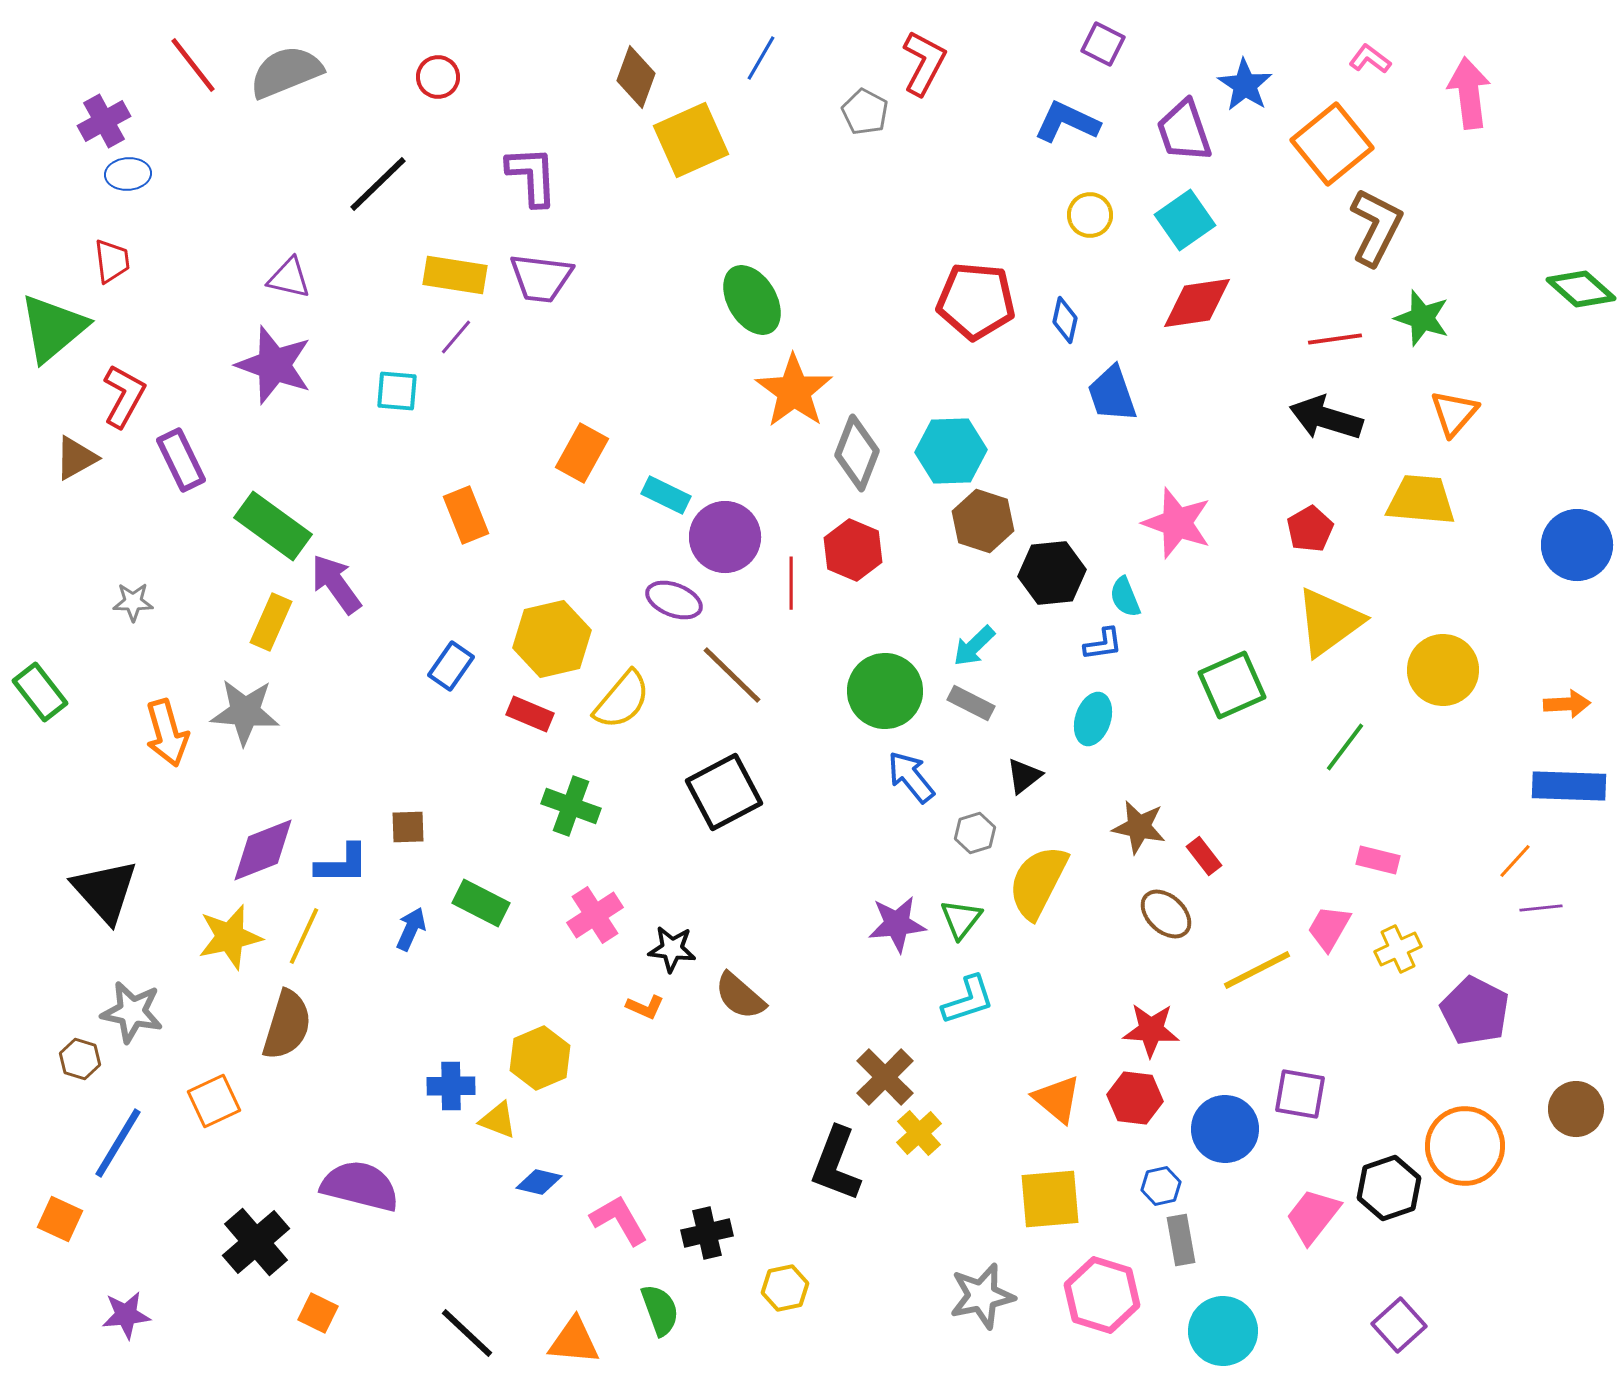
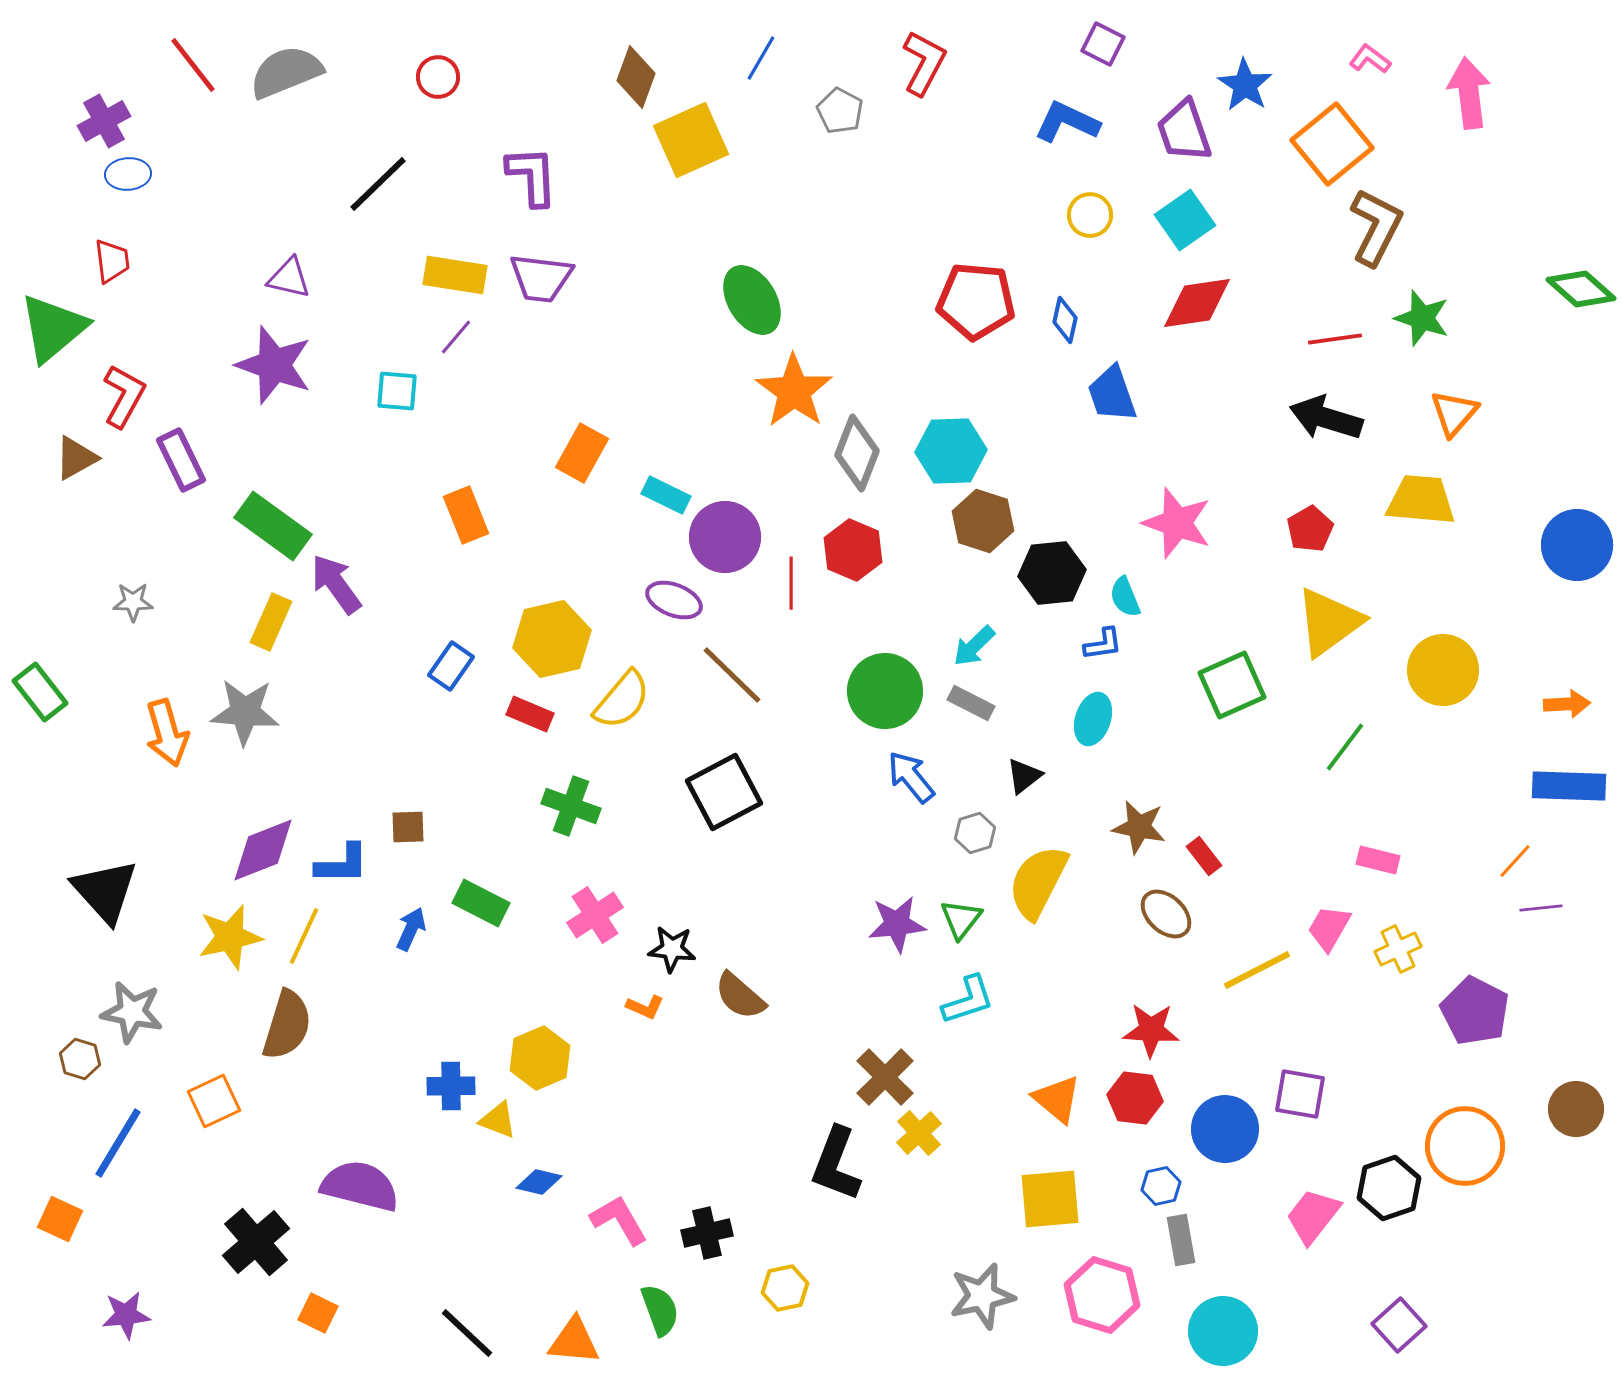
gray pentagon at (865, 112): moved 25 px left, 1 px up
